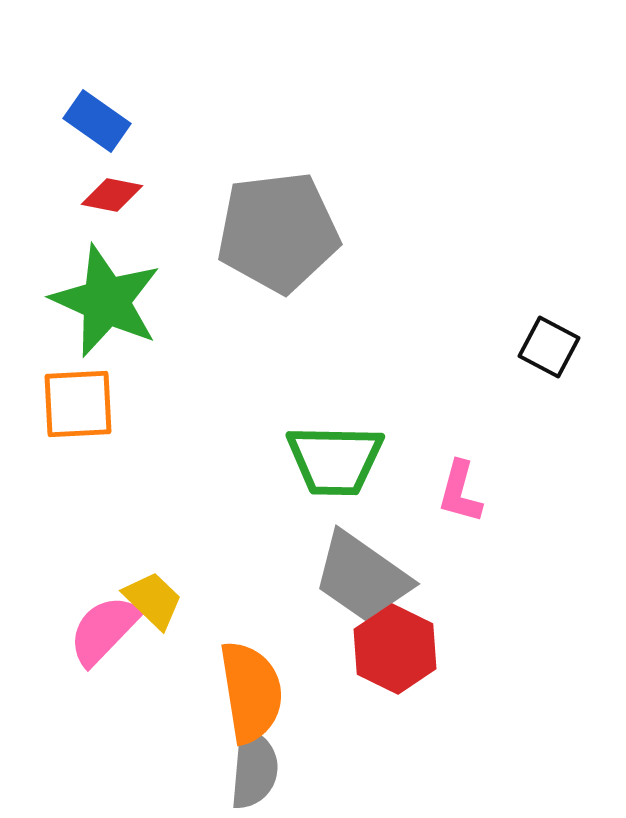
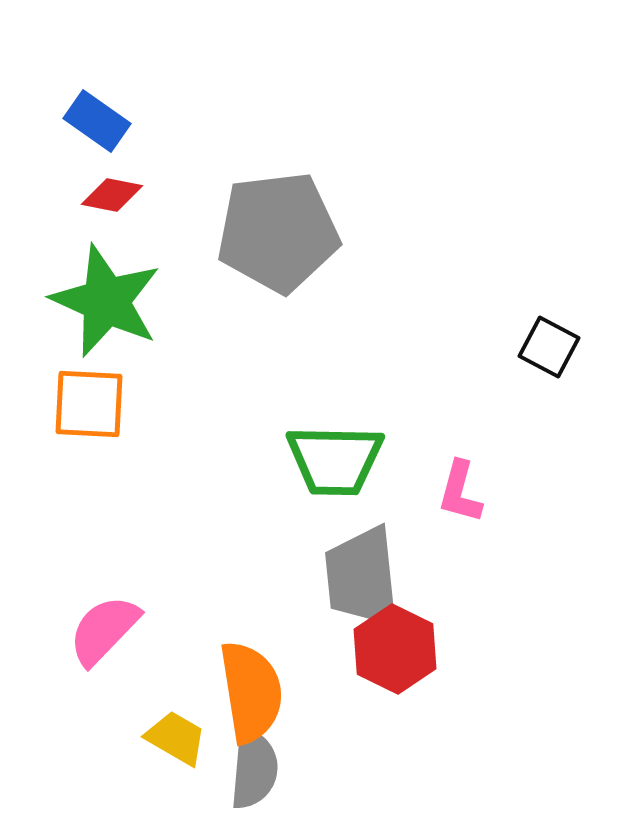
orange square: moved 11 px right; rotated 6 degrees clockwise
gray trapezoid: rotated 49 degrees clockwise
yellow trapezoid: moved 23 px right, 138 px down; rotated 14 degrees counterclockwise
